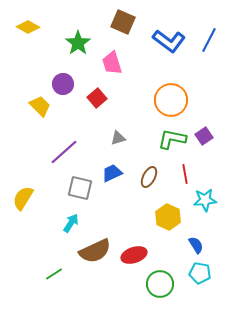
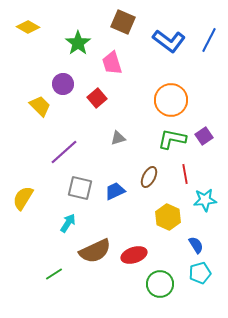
blue trapezoid: moved 3 px right, 18 px down
cyan arrow: moved 3 px left
cyan pentagon: rotated 25 degrees counterclockwise
